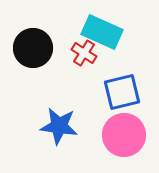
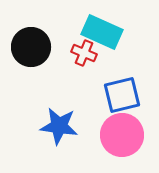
black circle: moved 2 px left, 1 px up
red cross: rotated 10 degrees counterclockwise
blue square: moved 3 px down
pink circle: moved 2 px left
